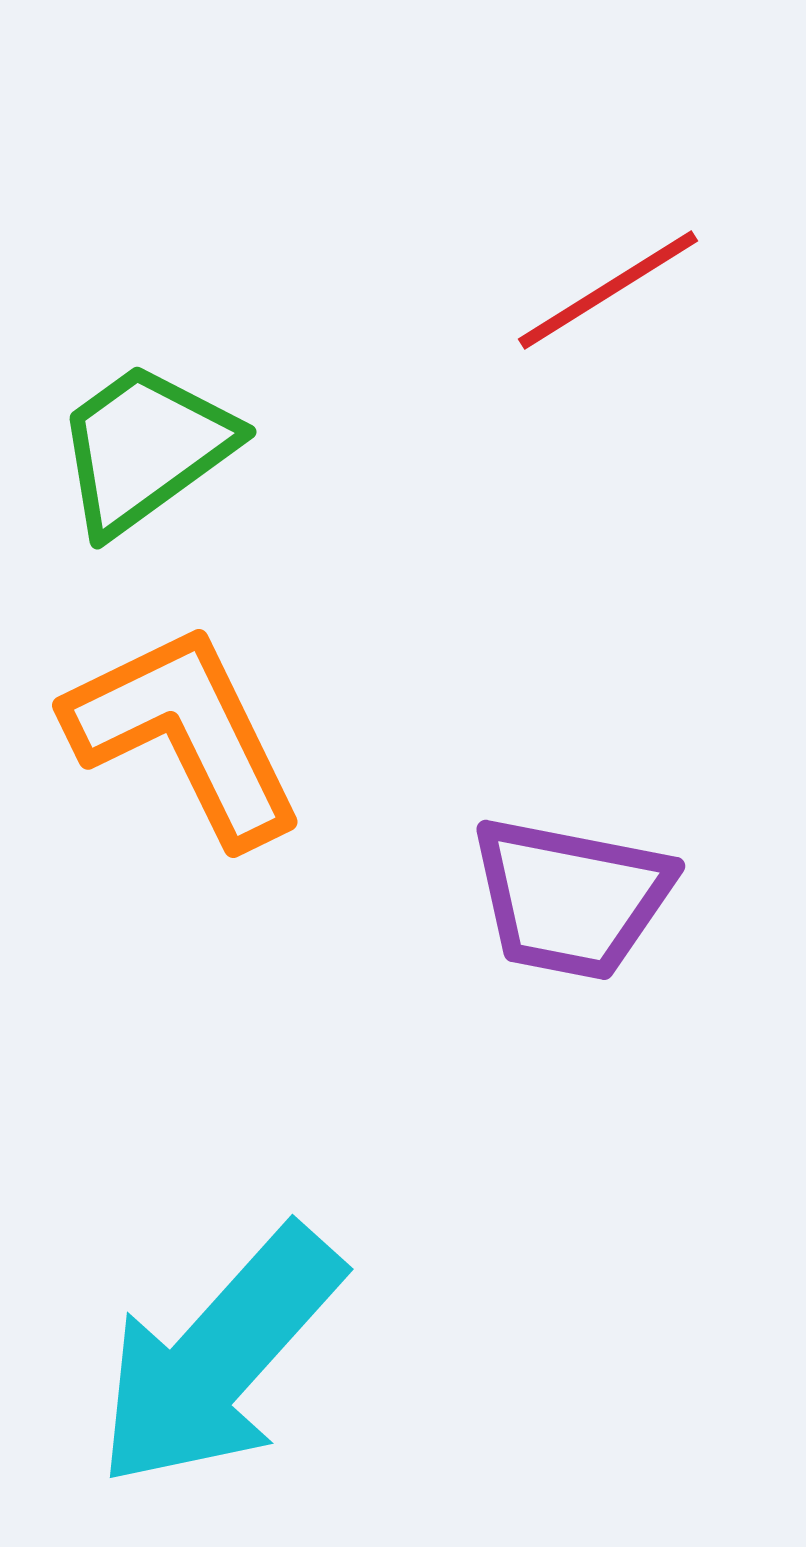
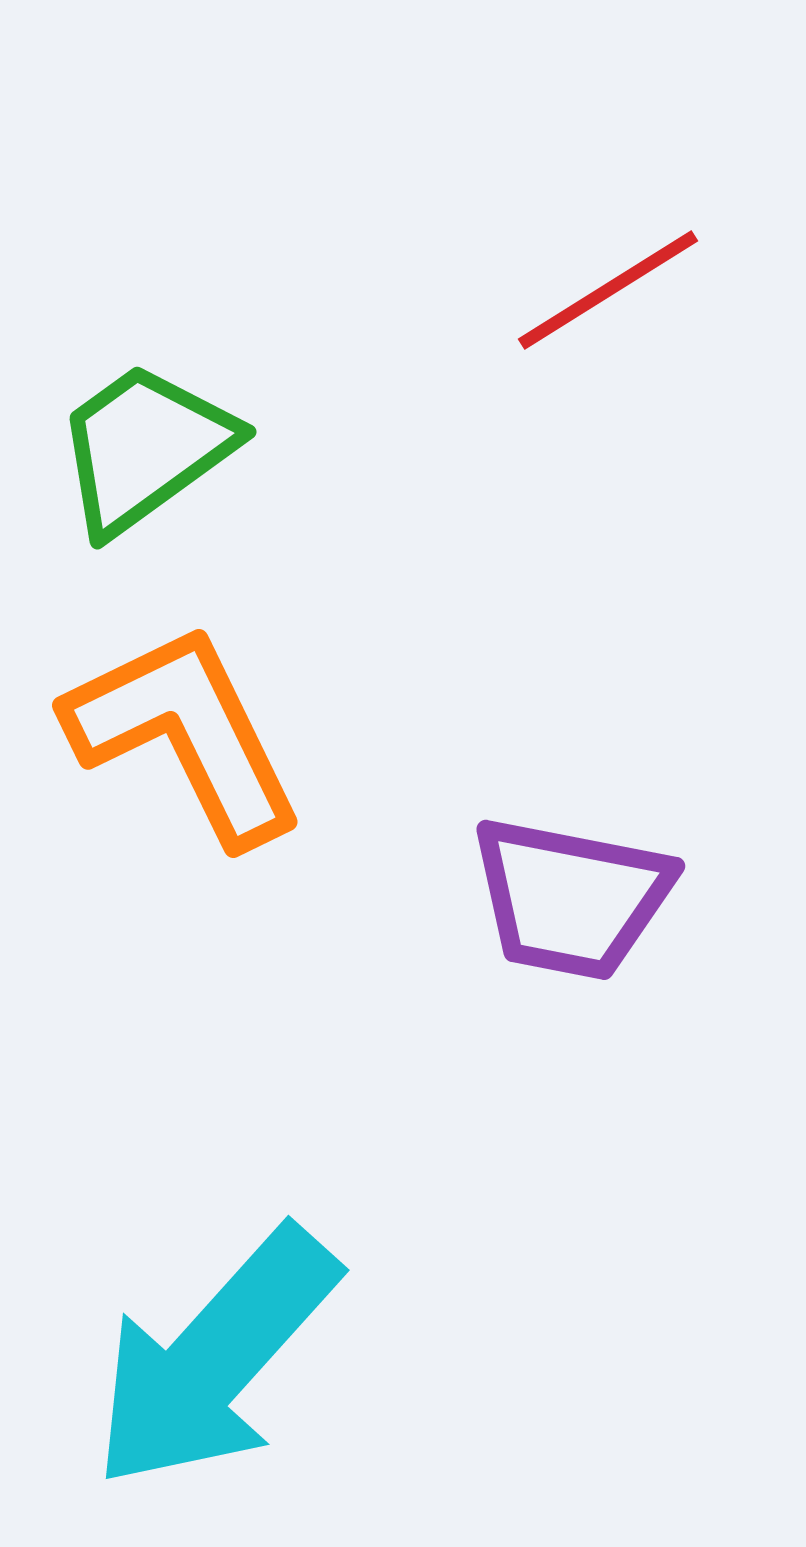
cyan arrow: moved 4 px left, 1 px down
